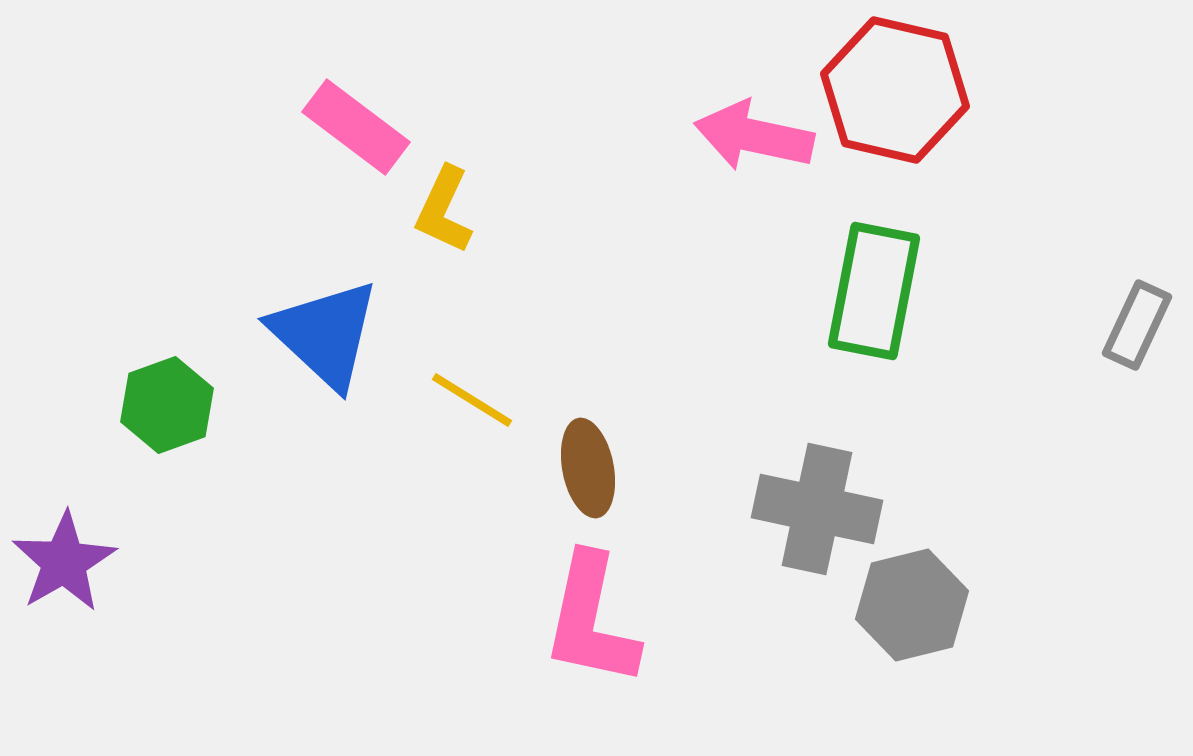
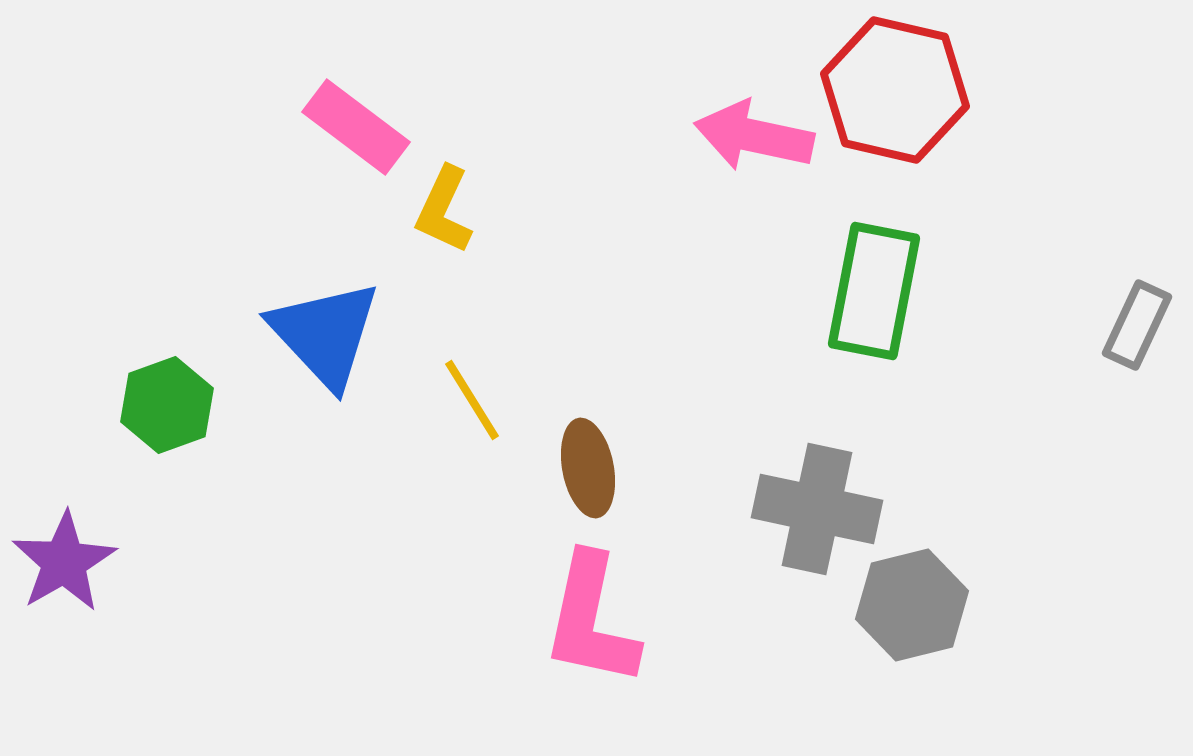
blue triangle: rotated 4 degrees clockwise
yellow line: rotated 26 degrees clockwise
